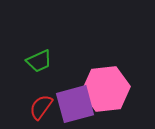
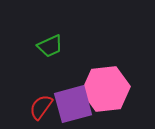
green trapezoid: moved 11 px right, 15 px up
purple square: moved 2 px left
